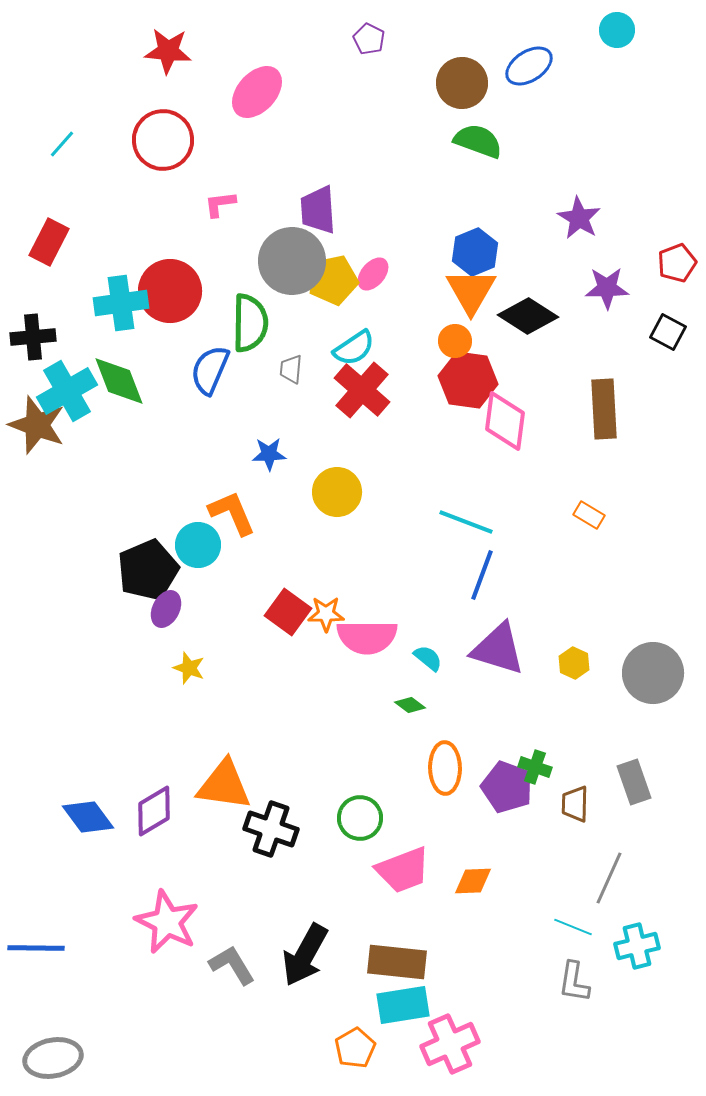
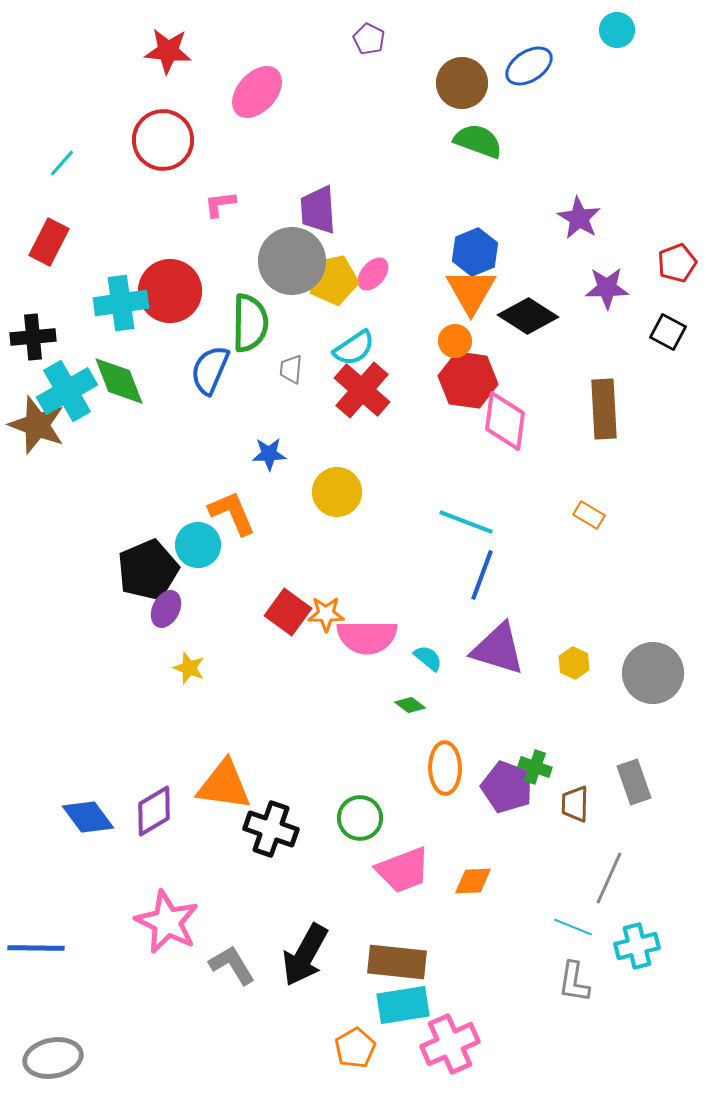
cyan line at (62, 144): moved 19 px down
